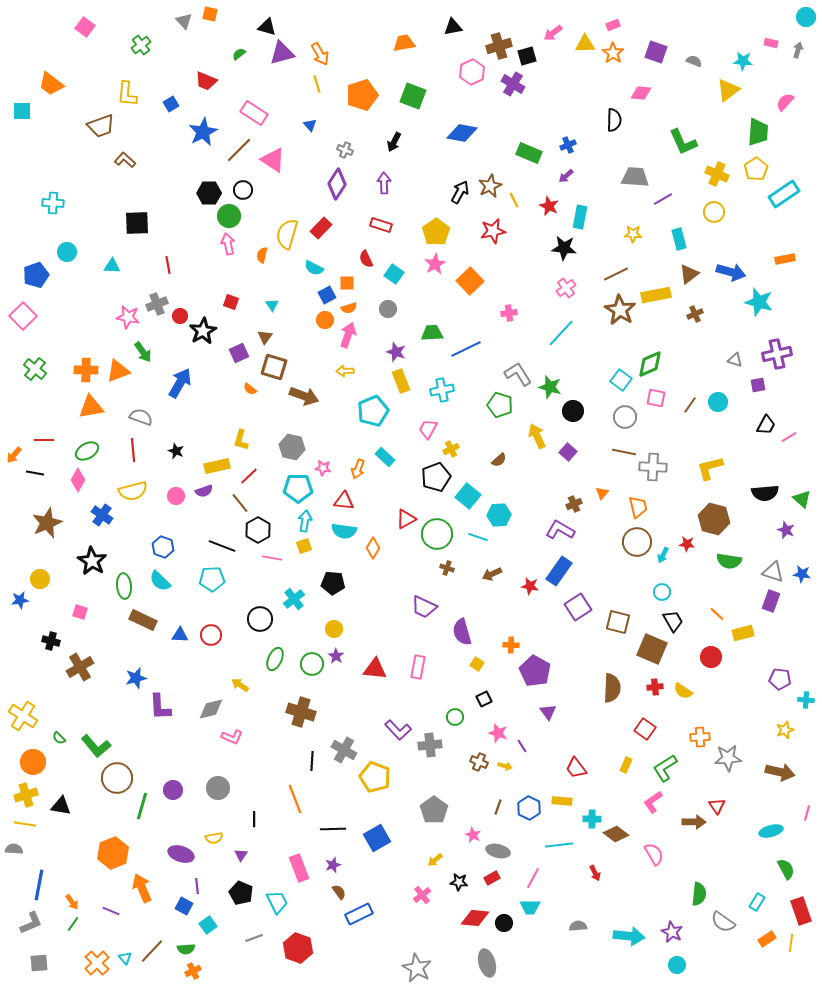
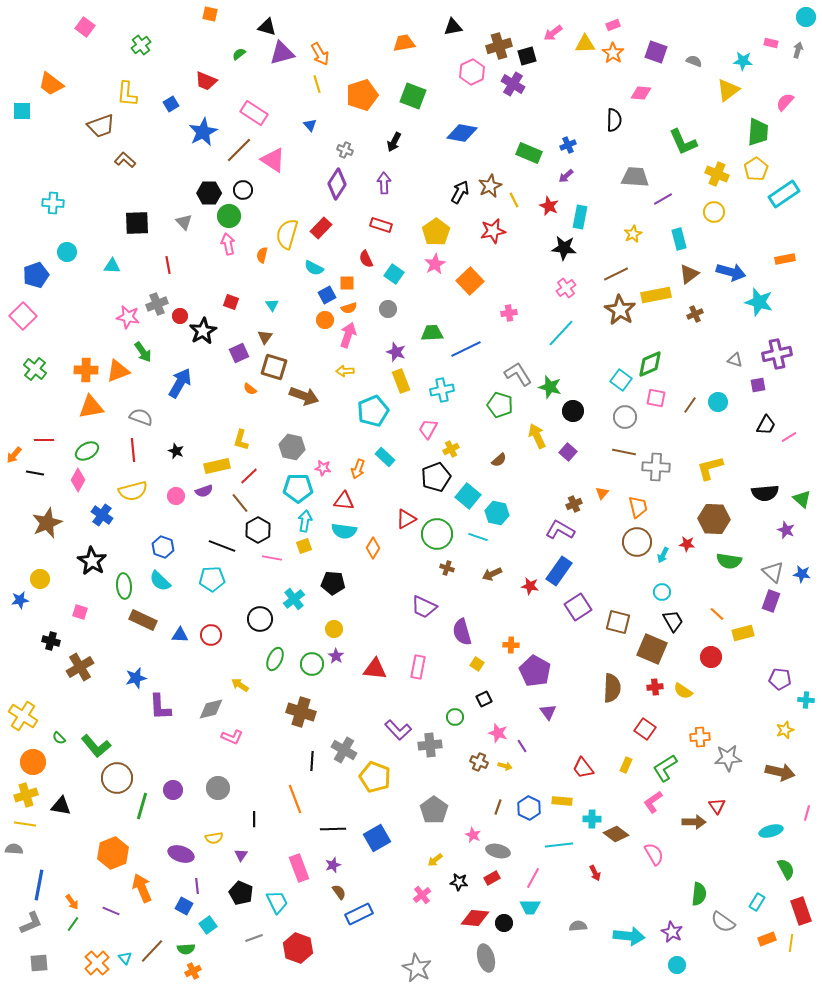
gray triangle at (184, 21): moved 201 px down
yellow star at (633, 234): rotated 30 degrees counterclockwise
gray cross at (653, 467): moved 3 px right
cyan hexagon at (499, 515): moved 2 px left, 2 px up; rotated 15 degrees clockwise
brown hexagon at (714, 519): rotated 12 degrees counterclockwise
gray triangle at (773, 572): rotated 25 degrees clockwise
red trapezoid at (576, 768): moved 7 px right
orange rectangle at (767, 939): rotated 12 degrees clockwise
gray ellipse at (487, 963): moved 1 px left, 5 px up
